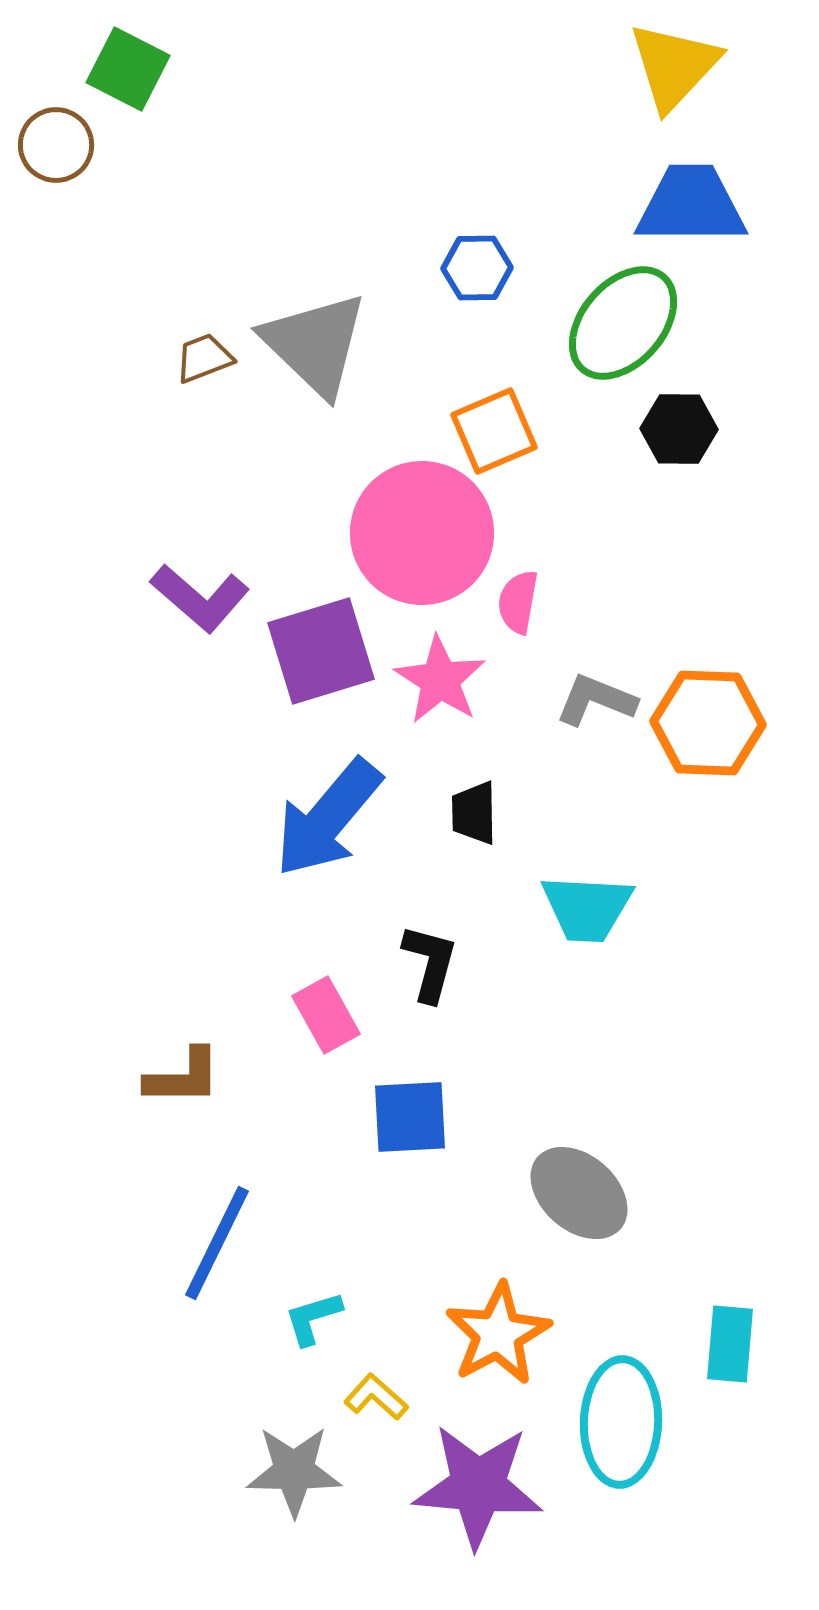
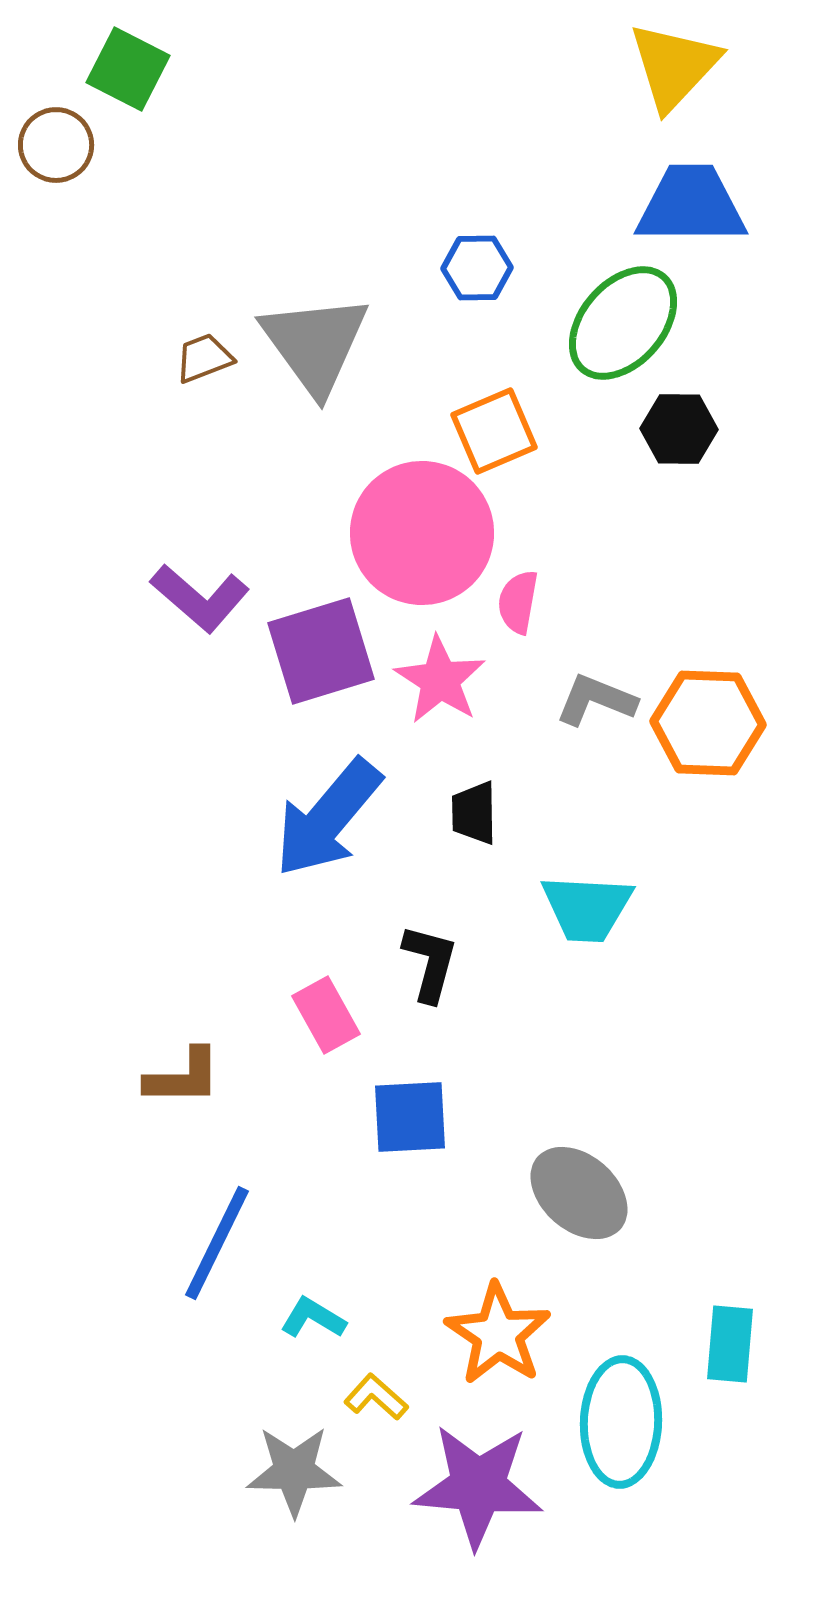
gray triangle: rotated 10 degrees clockwise
cyan L-shape: rotated 48 degrees clockwise
orange star: rotated 10 degrees counterclockwise
